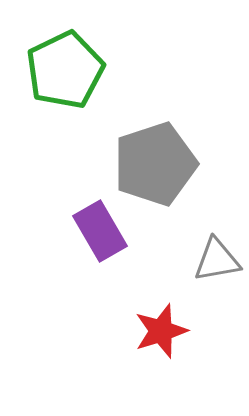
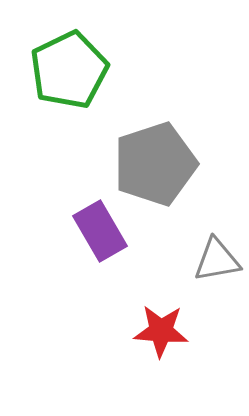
green pentagon: moved 4 px right
red star: rotated 22 degrees clockwise
